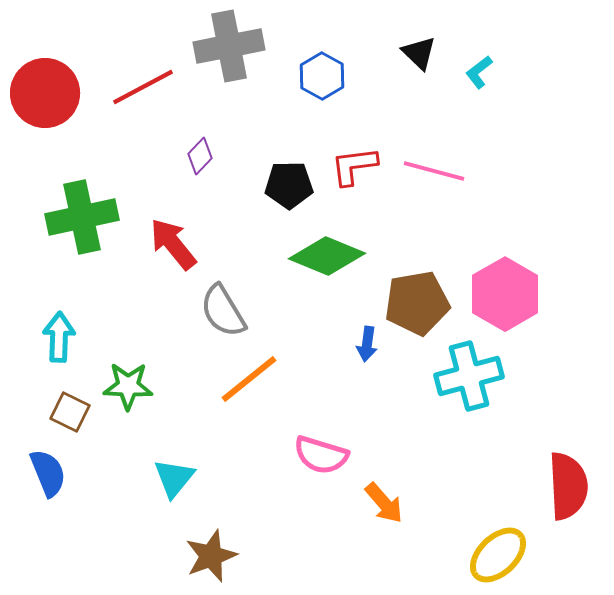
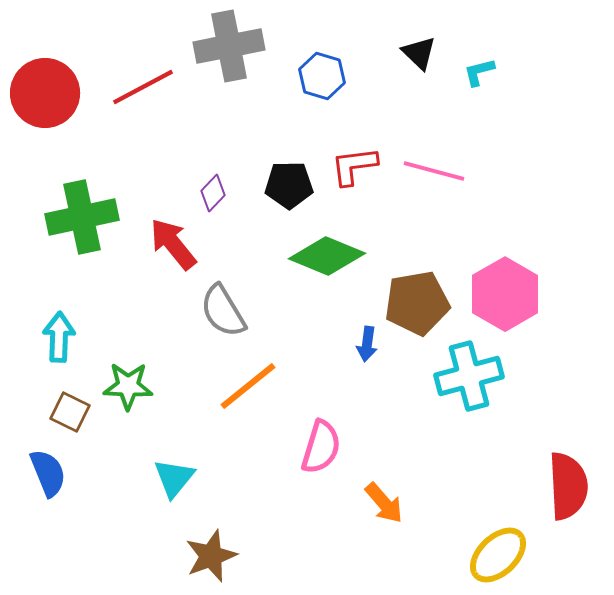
cyan L-shape: rotated 24 degrees clockwise
blue hexagon: rotated 12 degrees counterclockwise
purple diamond: moved 13 px right, 37 px down
orange line: moved 1 px left, 7 px down
pink semicircle: moved 8 px up; rotated 90 degrees counterclockwise
